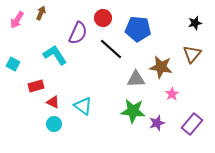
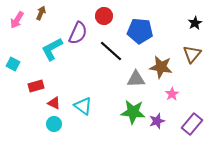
red circle: moved 1 px right, 2 px up
black star: rotated 16 degrees counterclockwise
blue pentagon: moved 2 px right, 2 px down
black line: moved 2 px down
cyan L-shape: moved 3 px left, 6 px up; rotated 85 degrees counterclockwise
red triangle: moved 1 px right, 1 px down
green star: moved 1 px down
purple star: moved 2 px up
